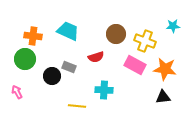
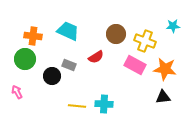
red semicircle: rotated 14 degrees counterclockwise
gray rectangle: moved 2 px up
cyan cross: moved 14 px down
